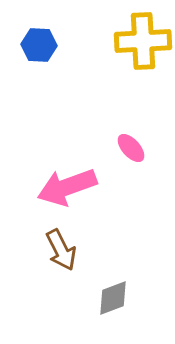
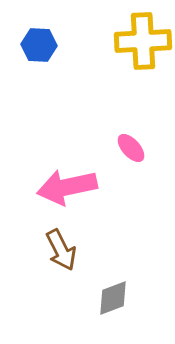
pink arrow: rotated 8 degrees clockwise
